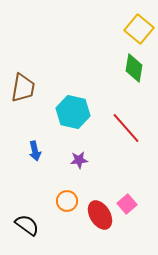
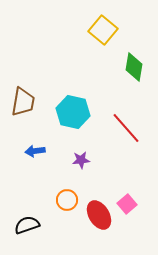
yellow square: moved 36 px left, 1 px down
green diamond: moved 1 px up
brown trapezoid: moved 14 px down
blue arrow: rotated 96 degrees clockwise
purple star: moved 2 px right
orange circle: moved 1 px up
red ellipse: moved 1 px left
black semicircle: rotated 55 degrees counterclockwise
